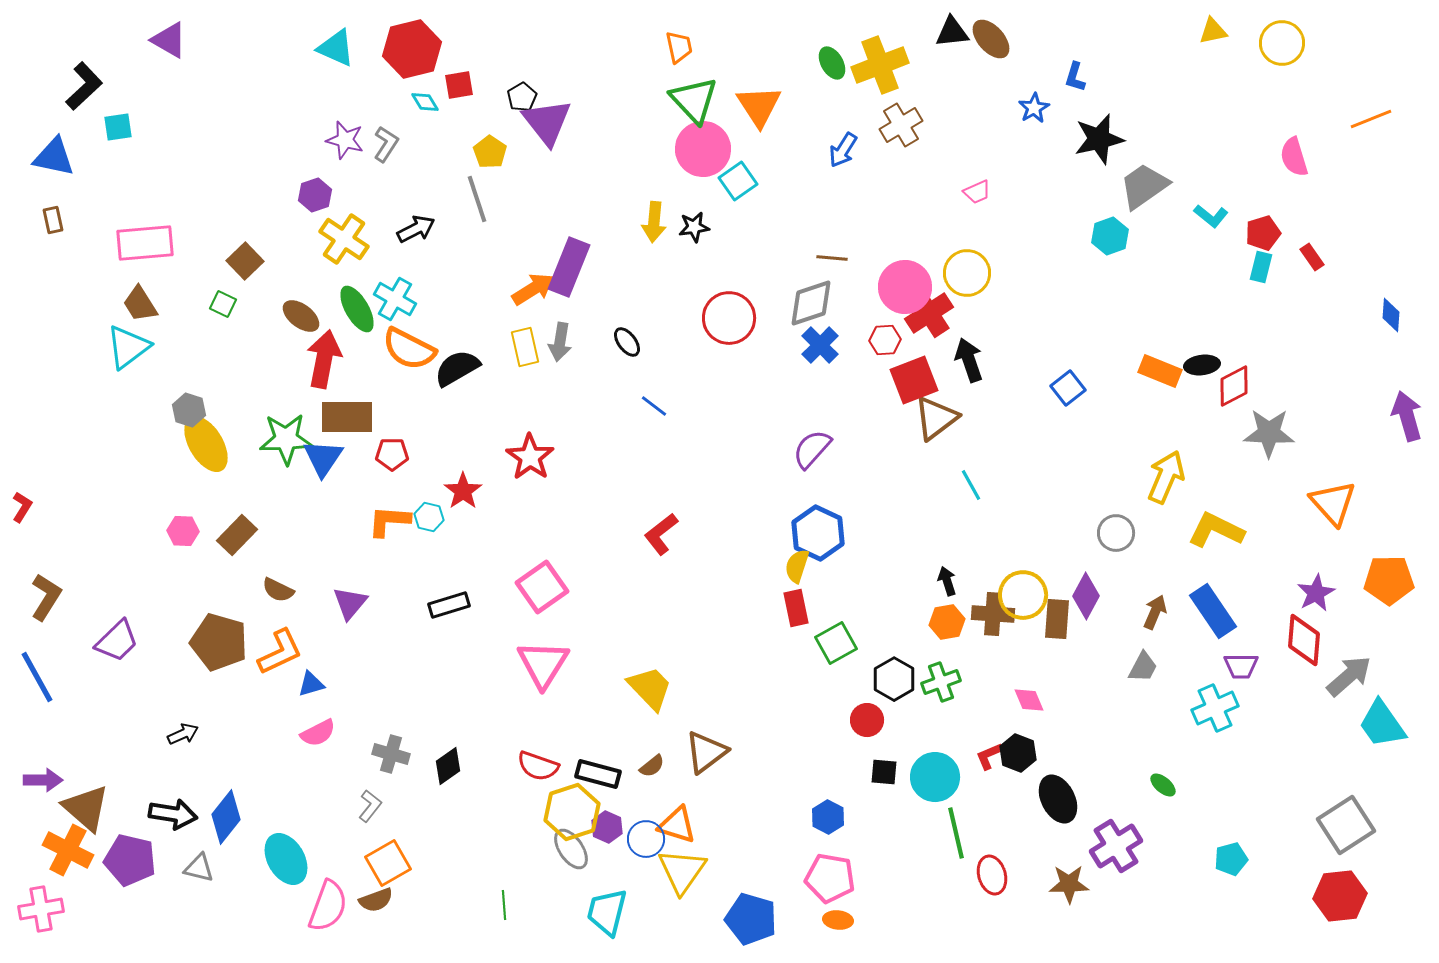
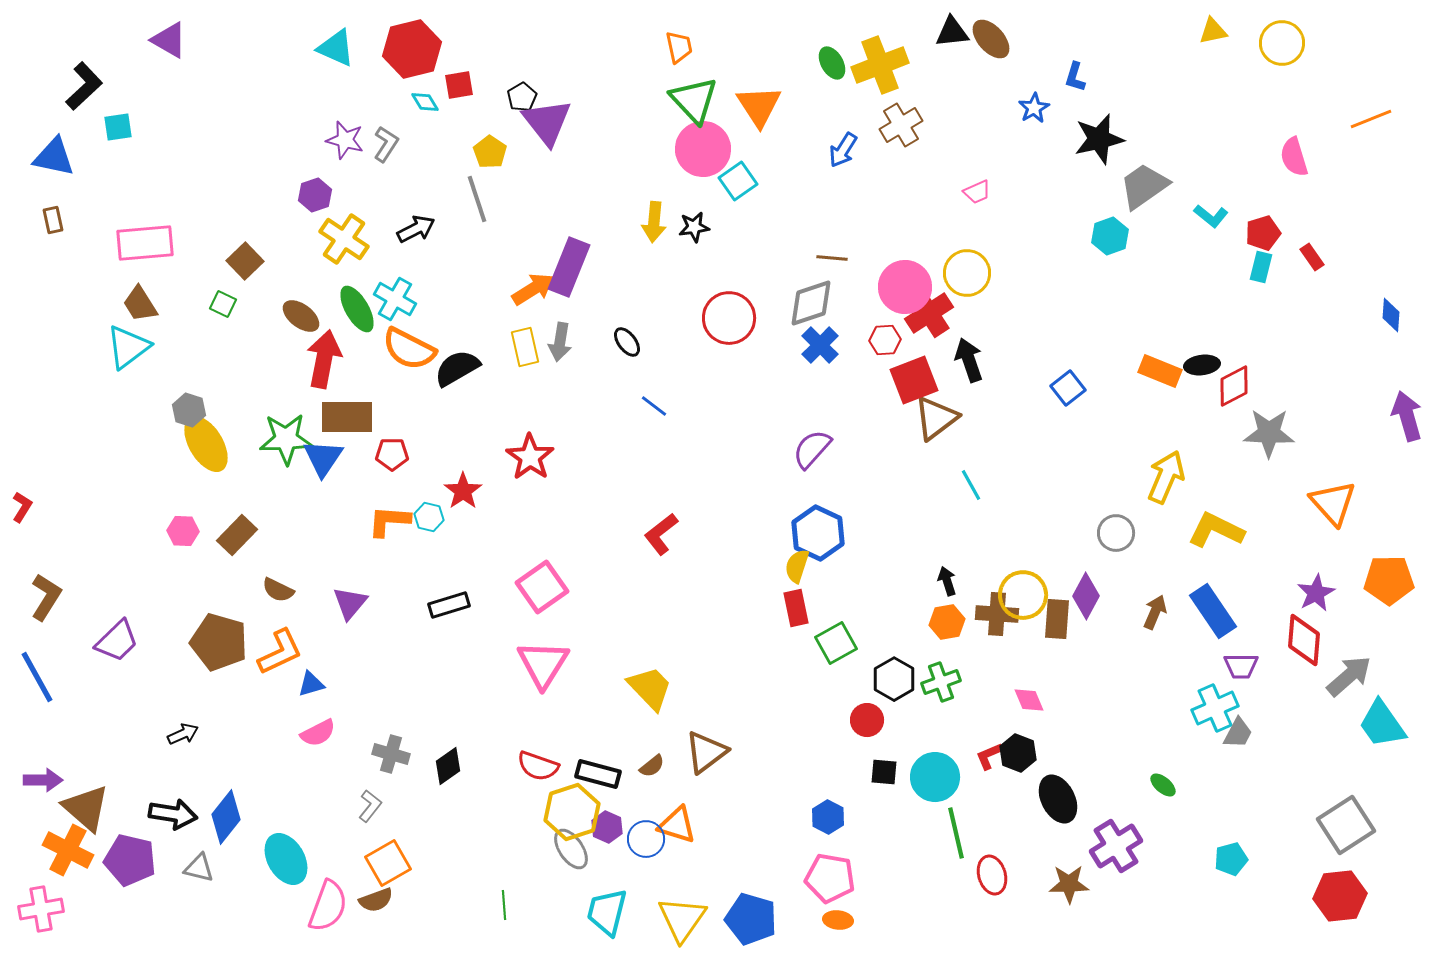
brown cross at (993, 614): moved 4 px right
gray trapezoid at (1143, 667): moved 95 px right, 66 px down
yellow triangle at (682, 871): moved 48 px down
